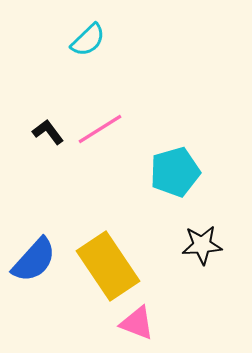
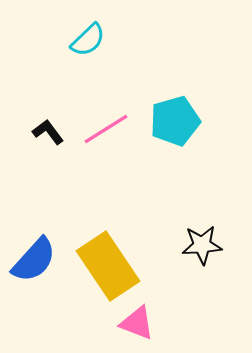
pink line: moved 6 px right
cyan pentagon: moved 51 px up
